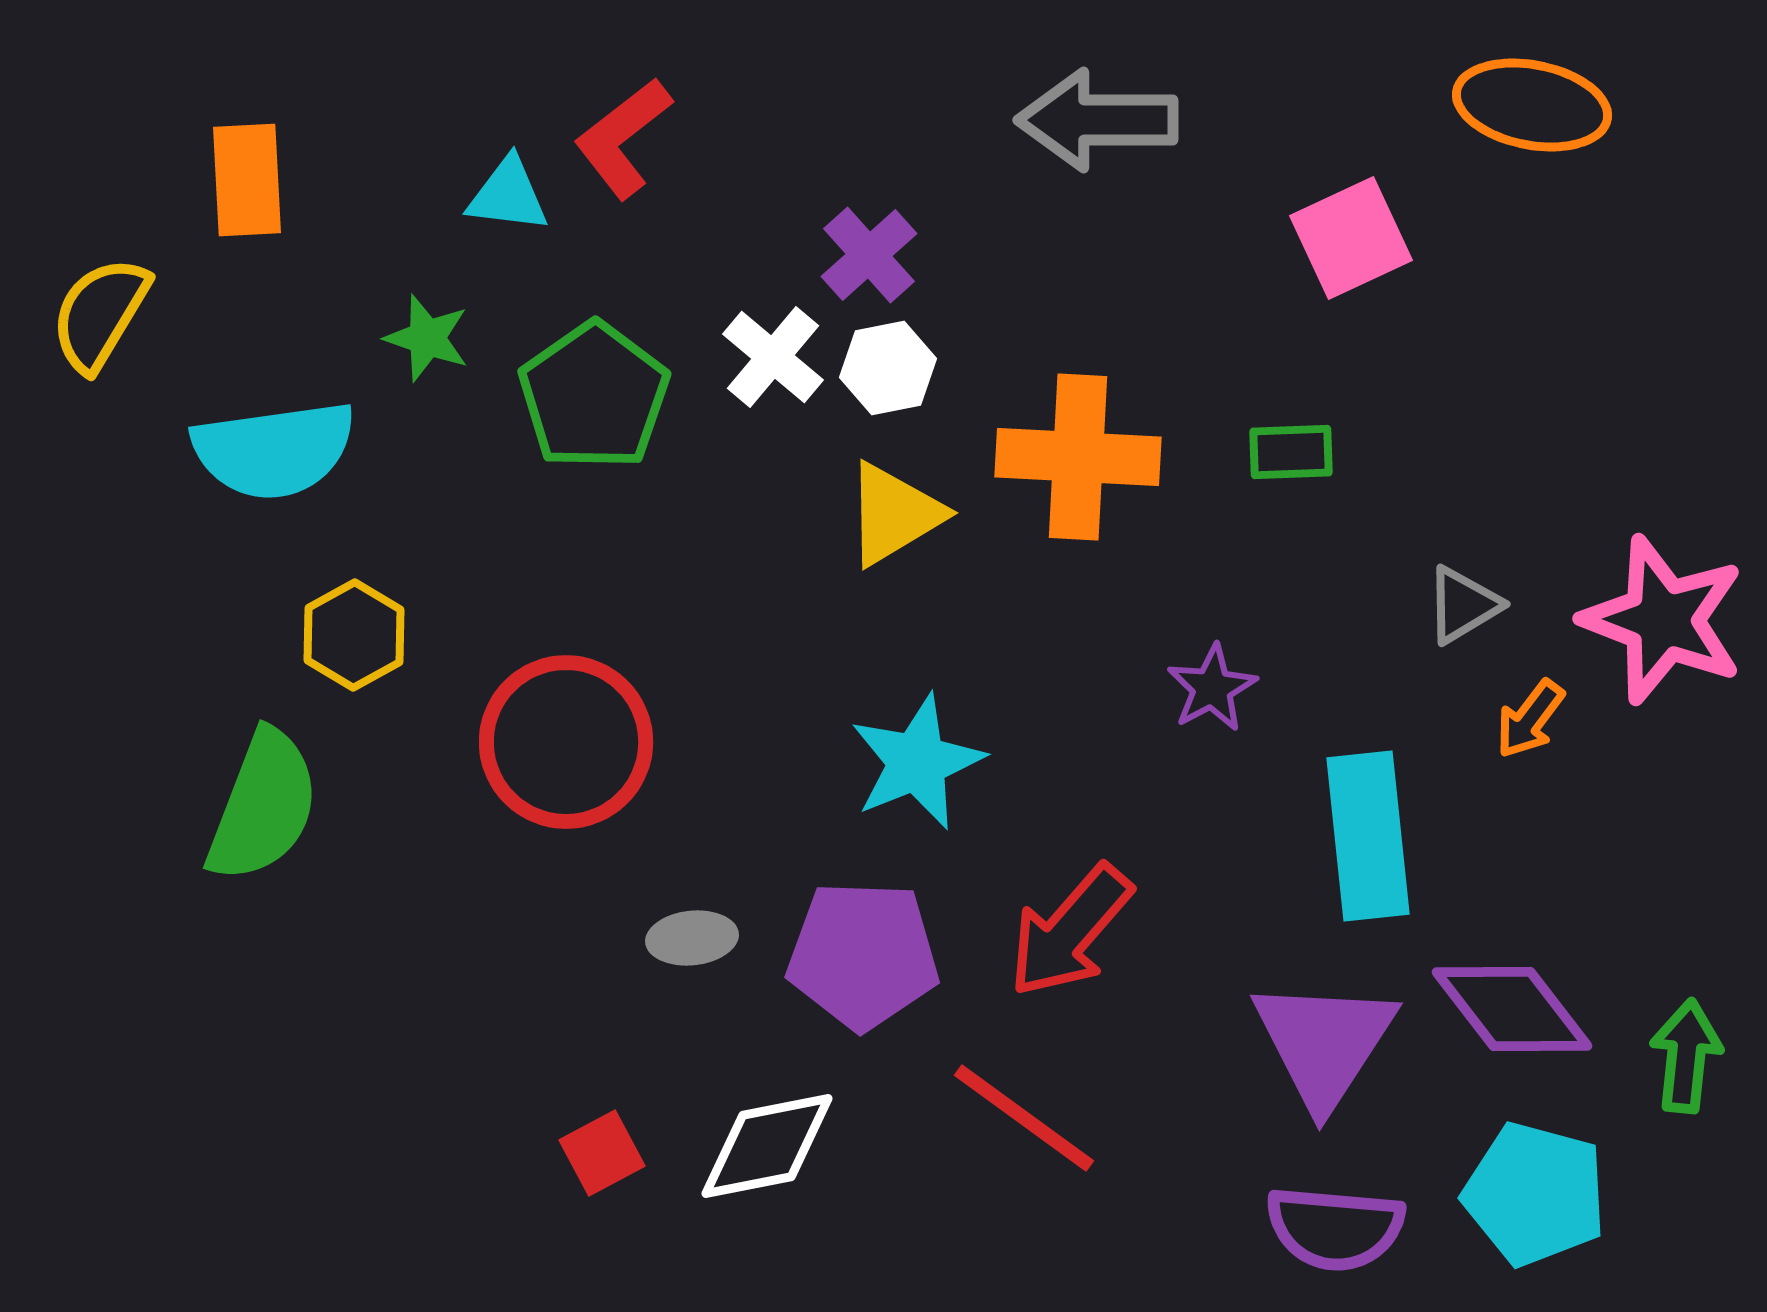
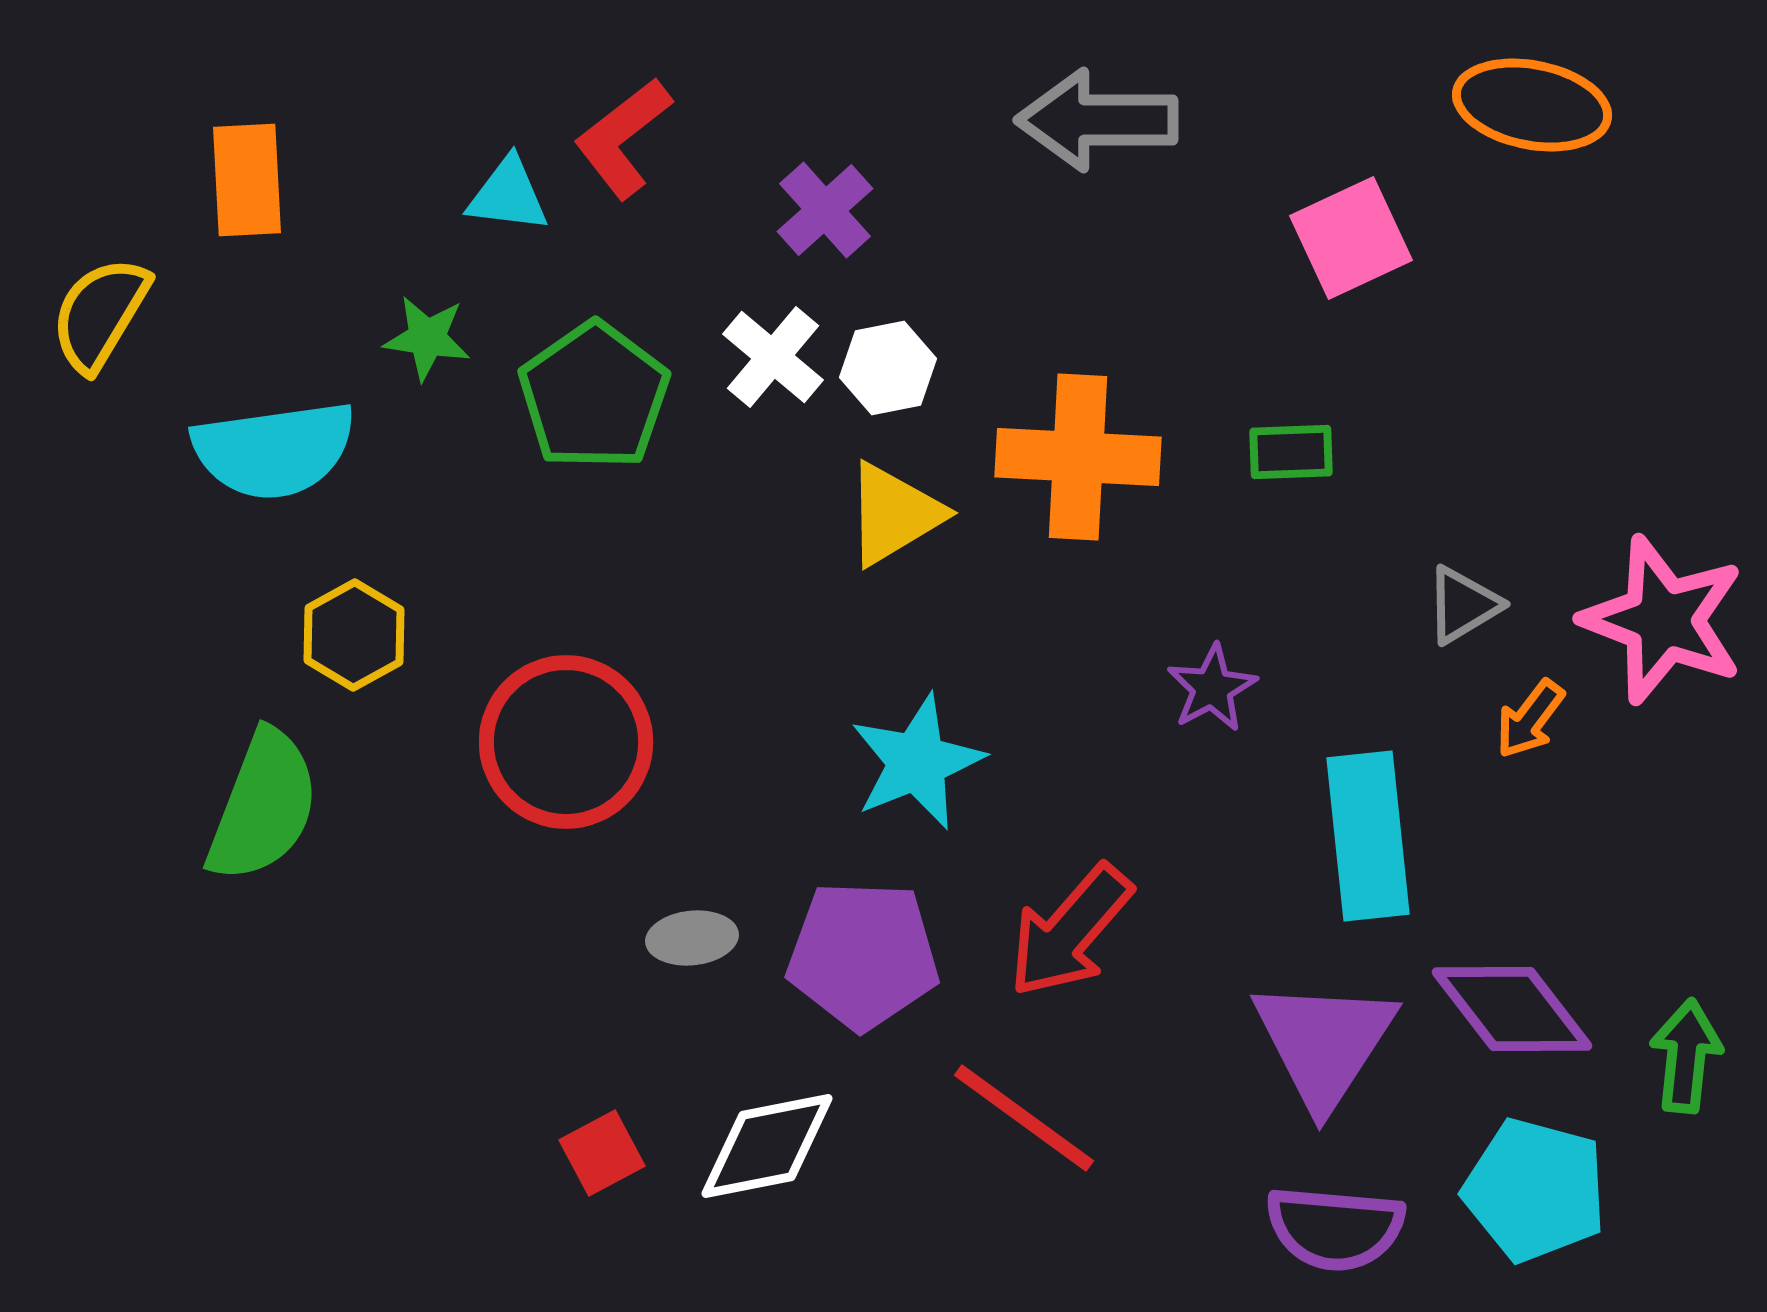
purple cross: moved 44 px left, 45 px up
green star: rotated 10 degrees counterclockwise
cyan pentagon: moved 4 px up
